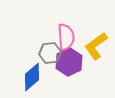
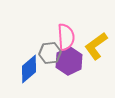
purple hexagon: moved 1 px up
blue diamond: moved 3 px left, 8 px up
